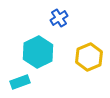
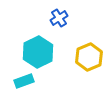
cyan rectangle: moved 4 px right, 1 px up
